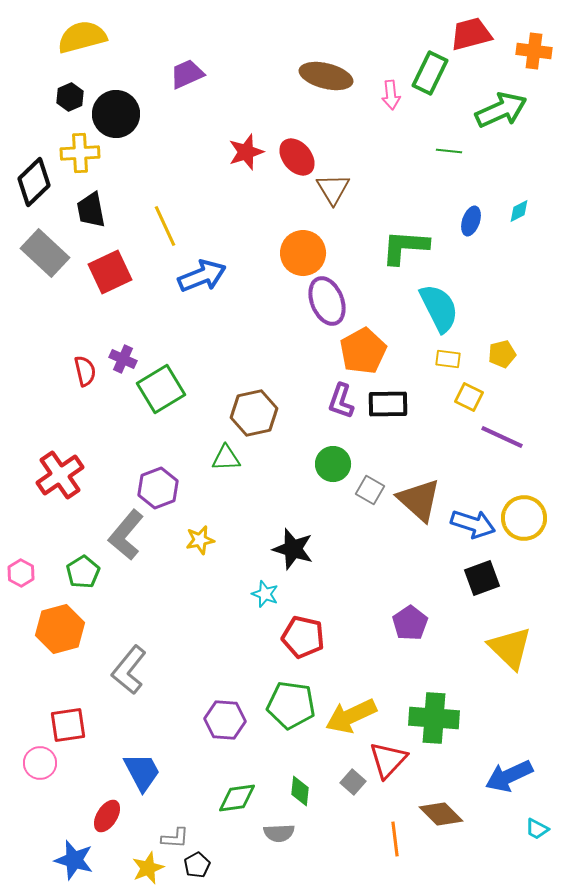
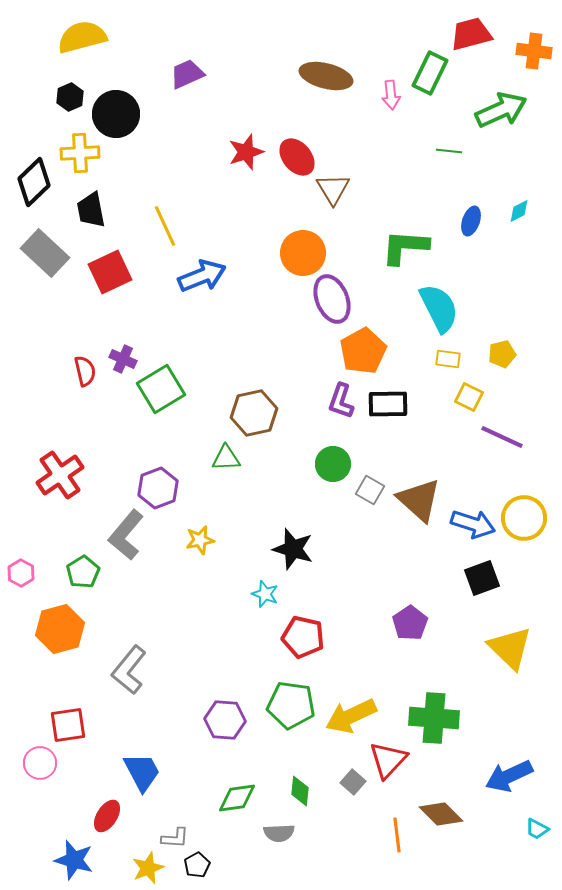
purple ellipse at (327, 301): moved 5 px right, 2 px up
orange line at (395, 839): moved 2 px right, 4 px up
